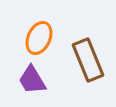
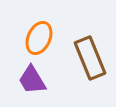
brown rectangle: moved 2 px right, 2 px up
